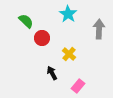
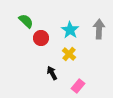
cyan star: moved 2 px right, 16 px down
red circle: moved 1 px left
